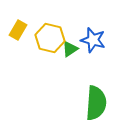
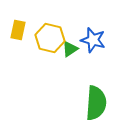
yellow rectangle: rotated 18 degrees counterclockwise
